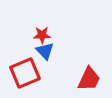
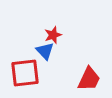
red star: moved 11 px right; rotated 18 degrees counterclockwise
red square: rotated 16 degrees clockwise
